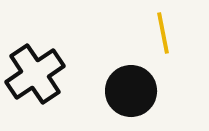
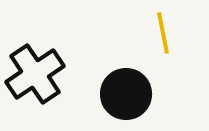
black circle: moved 5 px left, 3 px down
